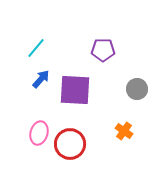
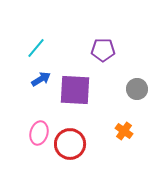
blue arrow: rotated 18 degrees clockwise
